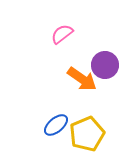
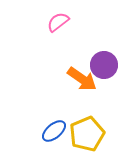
pink semicircle: moved 4 px left, 12 px up
purple circle: moved 1 px left
blue ellipse: moved 2 px left, 6 px down
